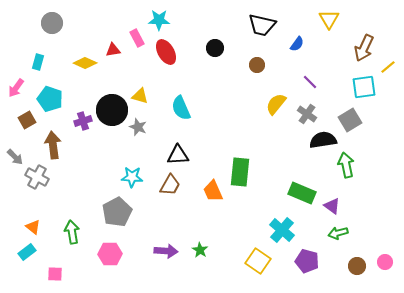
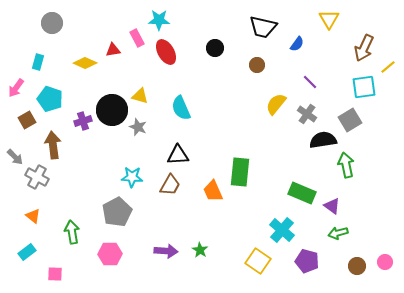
black trapezoid at (262, 25): moved 1 px right, 2 px down
orange triangle at (33, 227): moved 11 px up
